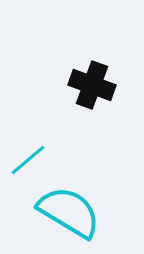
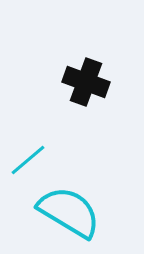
black cross: moved 6 px left, 3 px up
